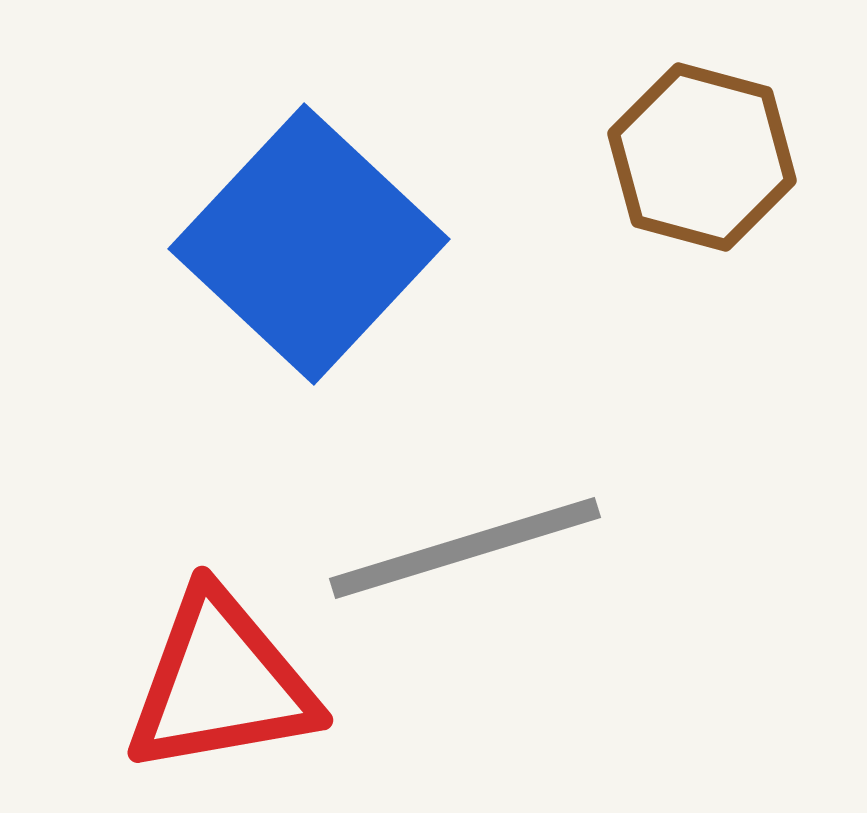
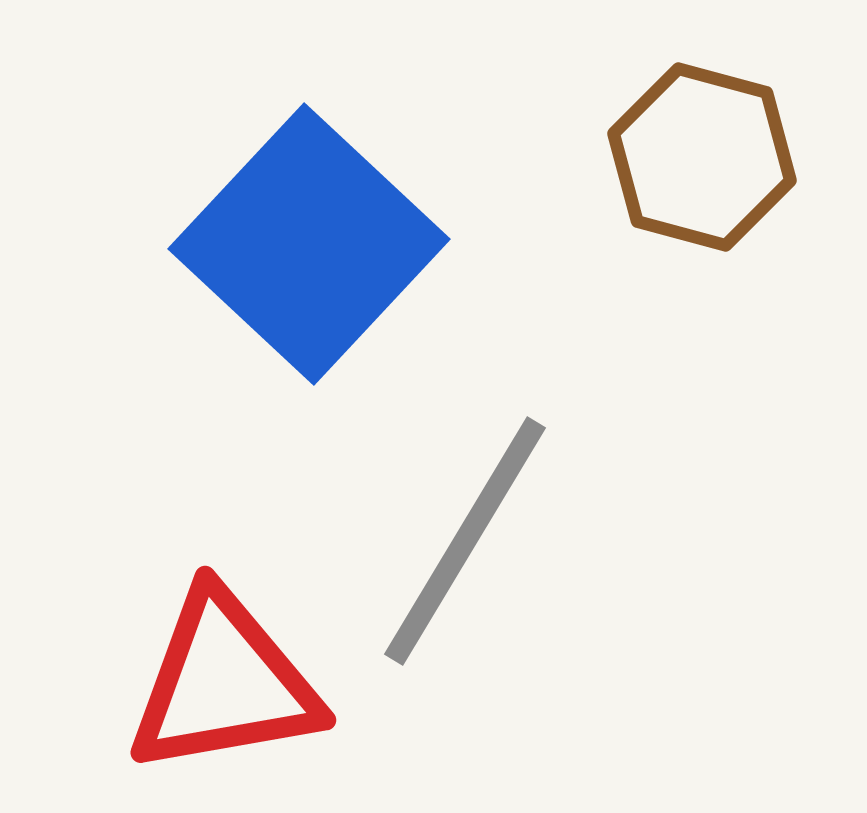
gray line: moved 7 px up; rotated 42 degrees counterclockwise
red triangle: moved 3 px right
